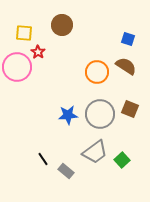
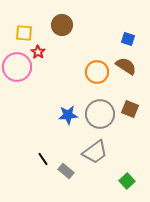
green square: moved 5 px right, 21 px down
